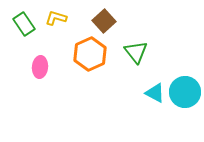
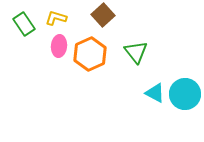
brown square: moved 1 px left, 6 px up
pink ellipse: moved 19 px right, 21 px up
cyan circle: moved 2 px down
